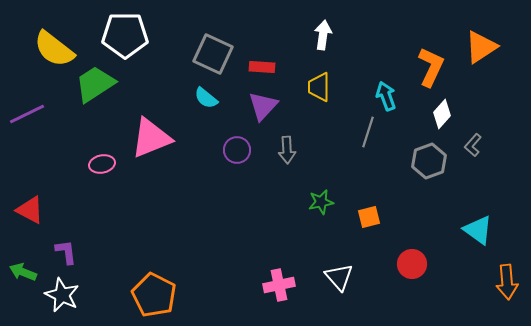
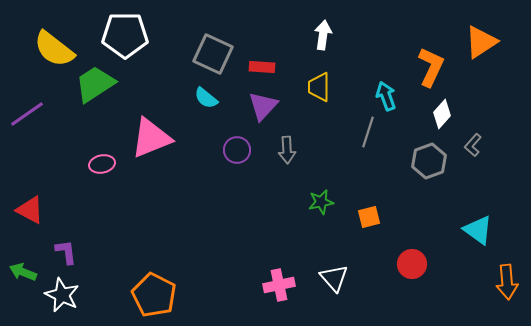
orange triangle: moved 5 px up
purple line: rotated 9 degrees counterclockwise
white triangle: moved 5 px left, 1 px down
